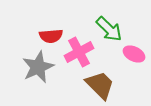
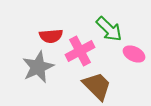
pink cross: moved 1 px right, 1 px up
brown trapezoid: moved 3 px left, 1 px down
